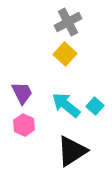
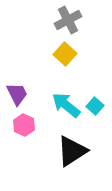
gray cross: moved 2 px up
purple trapezoid: moved 5 px left, 1 px down
